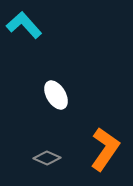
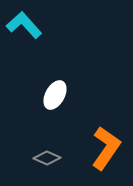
white ellipse: moved 1 px left; rotated 60 degrees clockwise
orange L-shape: moved 1 px right, 1 px up
